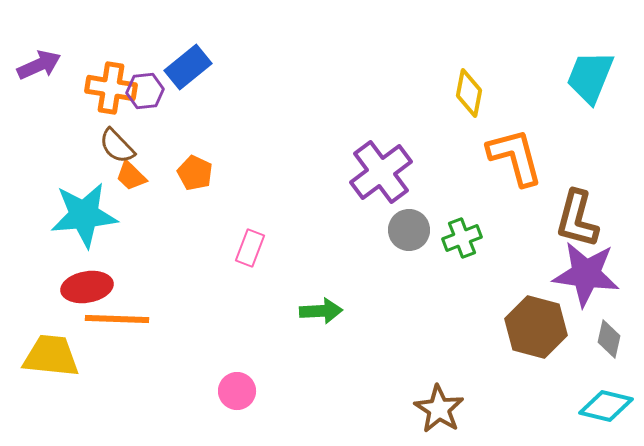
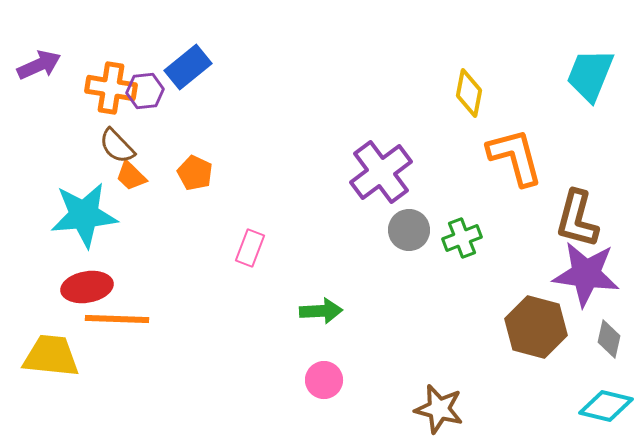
cyan trapezoid: moved 2 px up
pink circle: moved 87 px right, 11 px up
brown star: rotated 18 degrees counterclockwise
